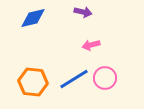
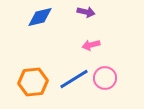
purple arrow: moved 3 px right
blue diamond: moved 7 px right, 1 px up
orange hexagon: rotated 12 degrees counterclockwise
